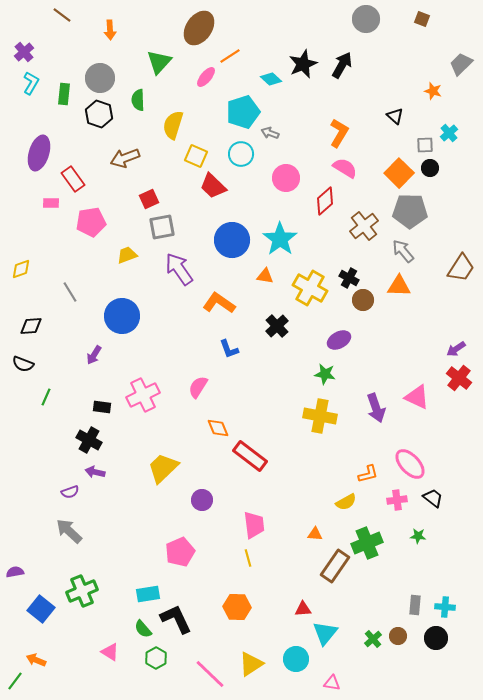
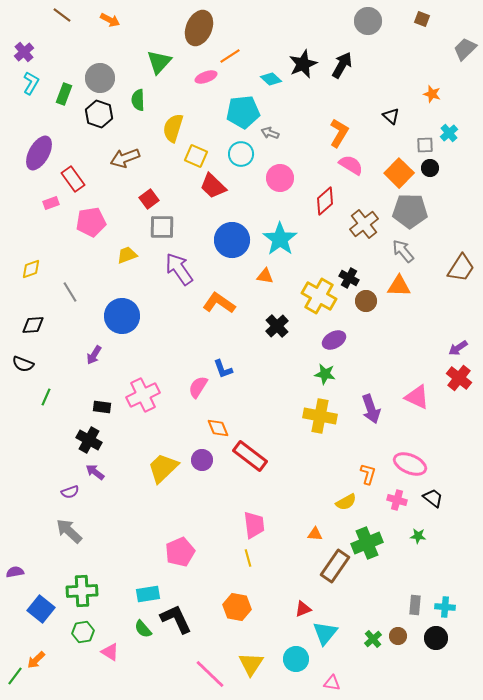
gray circle at (366, 19): moved 2 px right, 2 px down
brown ellipse at (199, 28): rotated 12 degrees counterclockwise
orange arrow at (110, 30): moved 10 px up; rotated 60 degrees counterclockwise
gray trapezoid at (461, 64): moved 4 px right, 15 px up
pink ellipse at (206, 77): rotated 30 degrees clockwise
orange star at (433, 91): moved 1 px left, 3 px down
green rectangle at (64, 94): rotated 15 degrees clockwise
cyan pentagon at (243, 112): rotated 12 degrees clockwise
black triangle at (395, 116): moved 4 px left
yellow semicircle at (173, 125): moved 3 px down
purple ellipse at (39, 153): rotated 12 degrees clockwise
pink semicircle at (345, 168): moved 6 px right, 3 px up
pink circle at (286, 178): moved 6 px left
red square at (149, 199): rotated 12 degrees counterclockwise
pink rectangle at (51, 203): rotated 21 degrees counterclockwise
brown cross at (364, 226): moved 2 px up
gray square at (162, 227): rotated 12 degrees clockwise
yellow diamond at (21, 269): moved 10 px right
yellow cross at (310, 288): moved 9 px right, 8 px down
brown circle at (363, 300): moved 3 px right, 1 px down
black diamond at (31, 326): moved 2 px right, 1 px up
purple ellipse at (339, 340): moved 5 px left
blue L-shape at (229, 349): moved 6 px left, 20 px down
purple arrow at (456, 349): moved 2 px right, 1 px up
purple arrow at (376, 408): moved 5 px left, 1 px down
pink ellipse at (410, 464): rotated 24 degrees counterclockwise
purple arrow at (95, 472): rotated 24 degrees clockwise
orange L-shape at (368, 474): rotated 60 degrees counterclockwise
purple circle at (202, 500): moved 40 px up
pink cross at (397, 500): rotated 24 degrees clockwise
green cross at (82, 591): rotated 20 degrees clockwise
orange hexagon at (237, 607): rotated 8 degrees clockwise
red triangle at (303, 609): rotated 18 degrees counterclockwise
green hexagon at (156, 658): moved 73 px left, 26 px up; rotated 20 degrees clockwise
orange arrow at (36, 660): rotated 66 degrees counterclockwise
yellow triangle at (251, 664): rotated 24 degrees counterclockwise
green line at (15, 681): moved 5 px up
